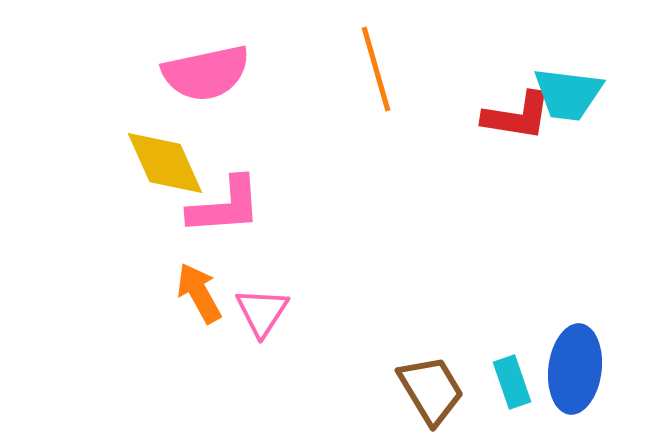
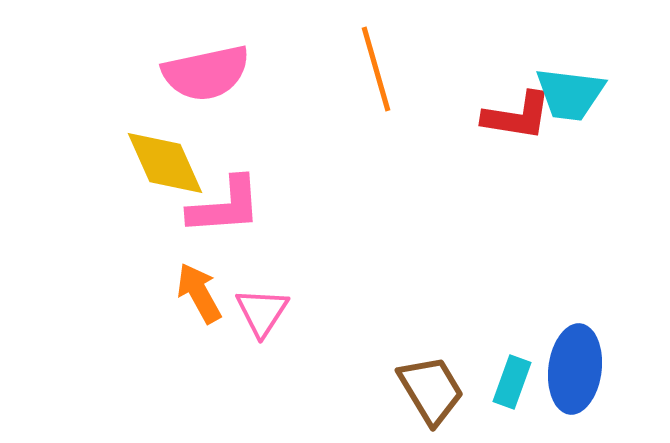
cyan trapezoid: moved 2 px right
cyan rectangle: rotated 39 degrees clockwise
